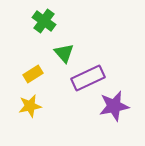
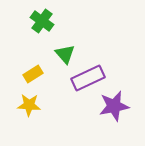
green cross: moved 2 px left
green triangle: moved 1 px right, 1 px down
yellow star: moved 1 px left, 1 px up; rotated 15 degrees clockwise
